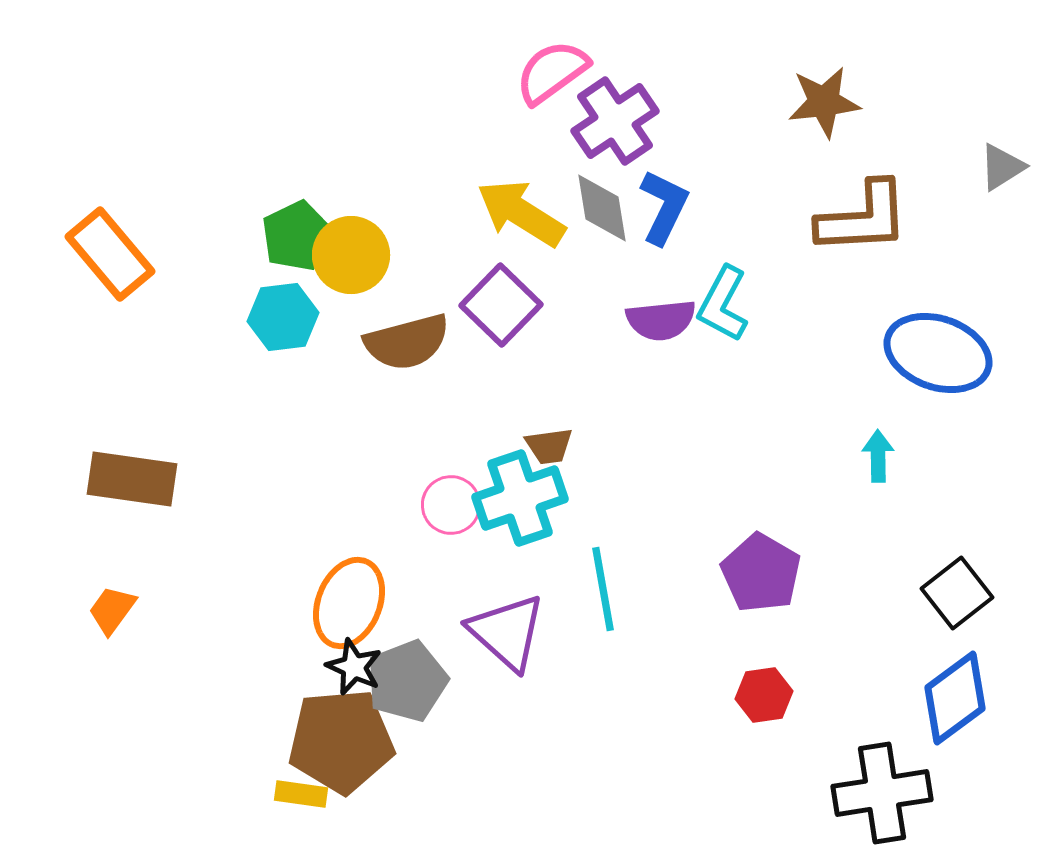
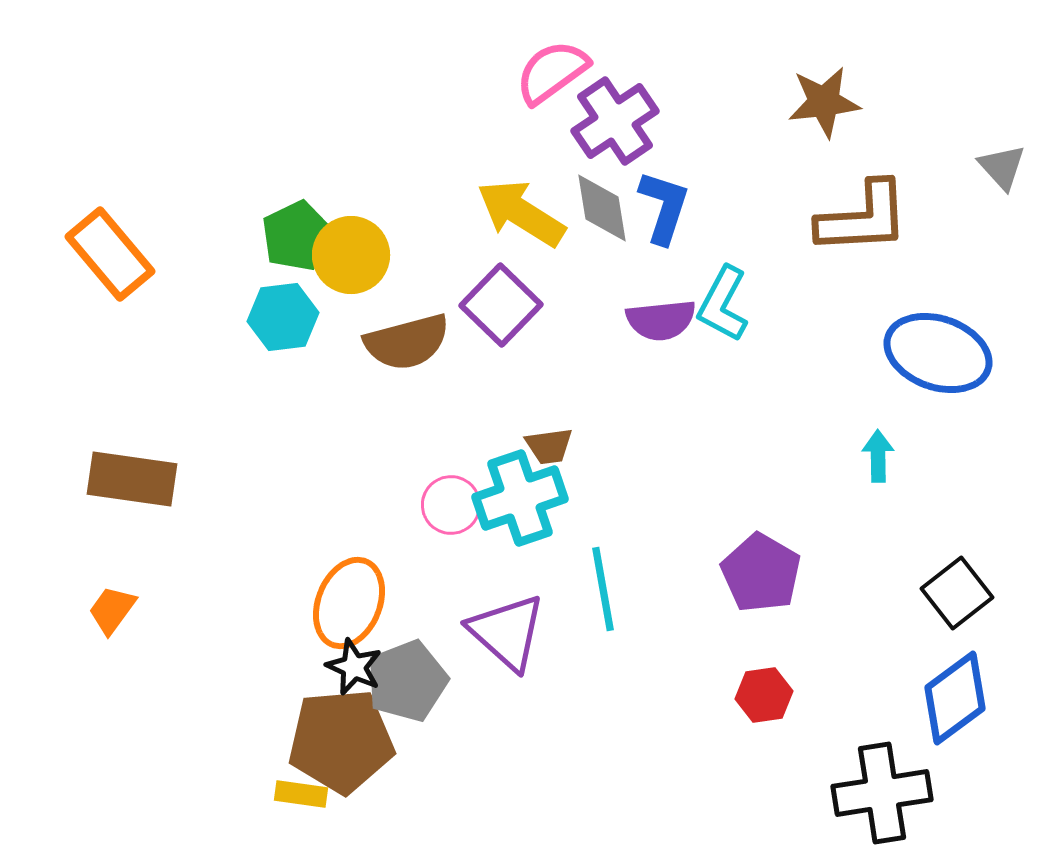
gray triangle: rotated 40 degrees counterclockwise
blue L-shape: rotated 8 degrees counterclockwise
